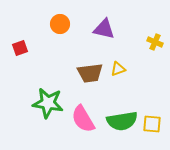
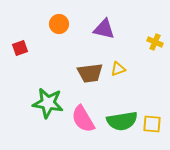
orange circle: moved 1 px left
